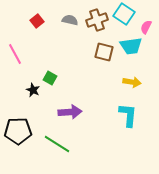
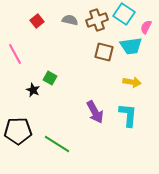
purple arrow: moved 25 px right; rotated 65 degrees clockwise
